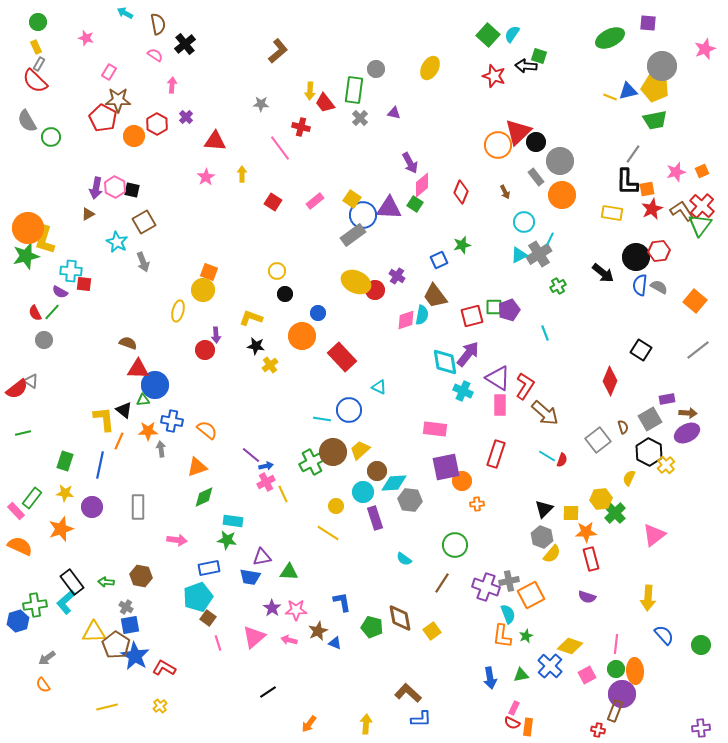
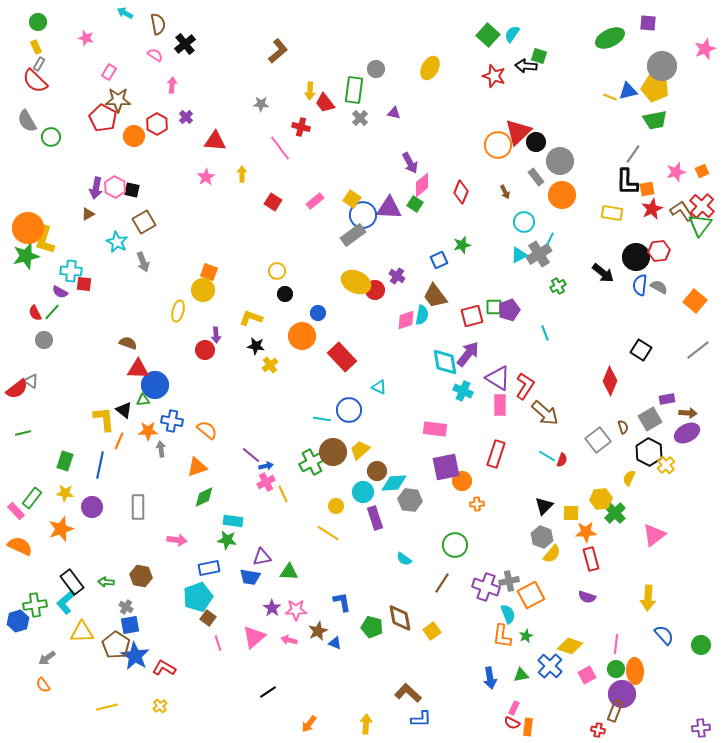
black triangle at (544, 509): moved 3 px up
yellow triangle at (94, 632): moved 12 px left
